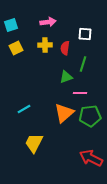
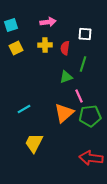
pink line: moved 1 px left, 3 px down; rotated 64 degrees clockwise
red arrow: rotated 20 degrees counterclockwise
